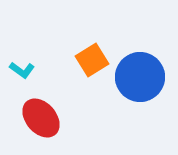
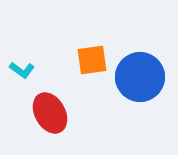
orange square: rotated 24 degrees clockwise
red ellipse: moved 9 px right, 5 px up; rotated 12 degrees clockwise
